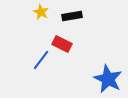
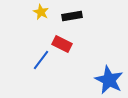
blue star: moved 1 px right, 1 px down
